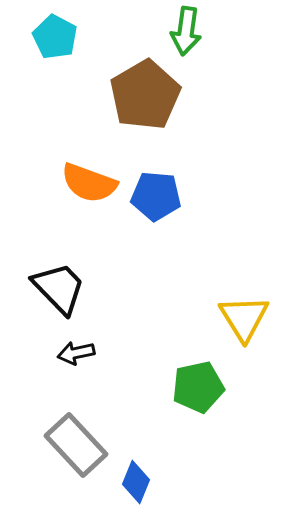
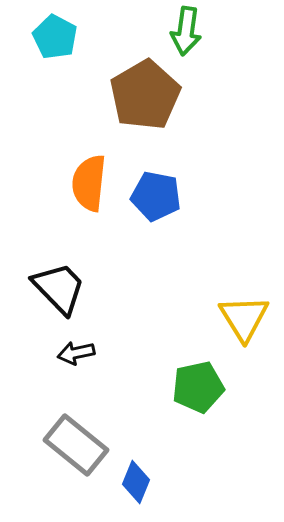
orange semicircle: rotated 76 degrees clockwise
blue pentagon: rotated 6 degrees clockwise
gray rectangle: rotated 8 degrees counterclockwise
